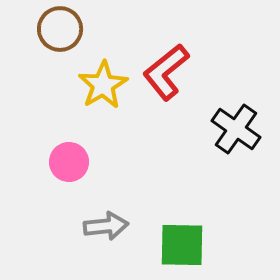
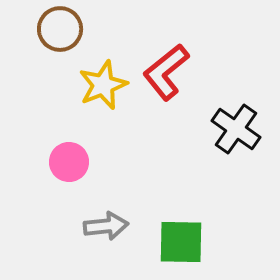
yellow star: rotated 9 degrees clockwise
green square: moved 1 px left, 3 px up
